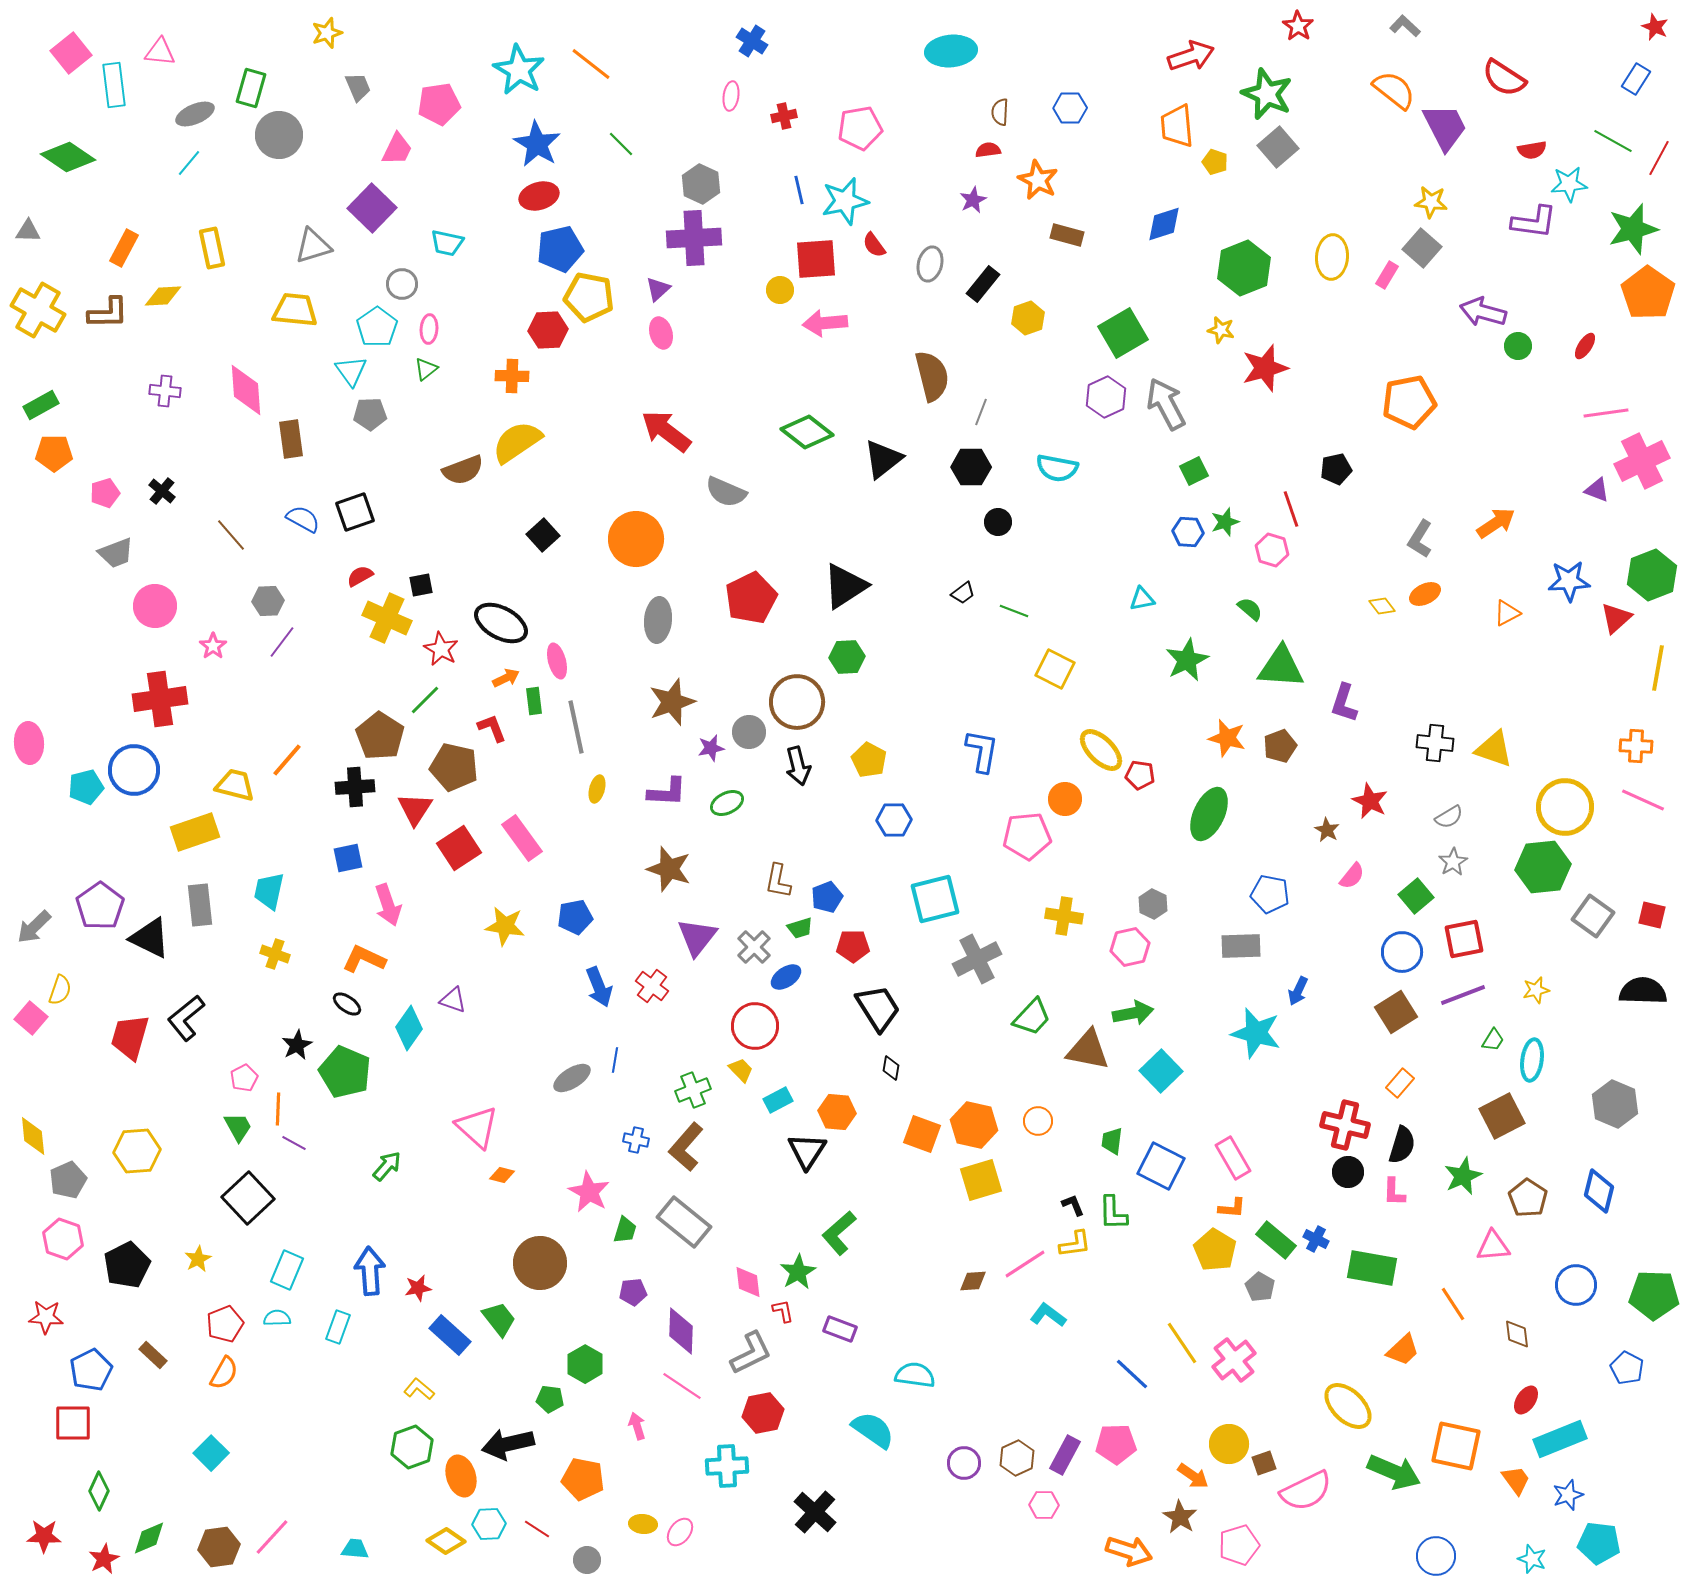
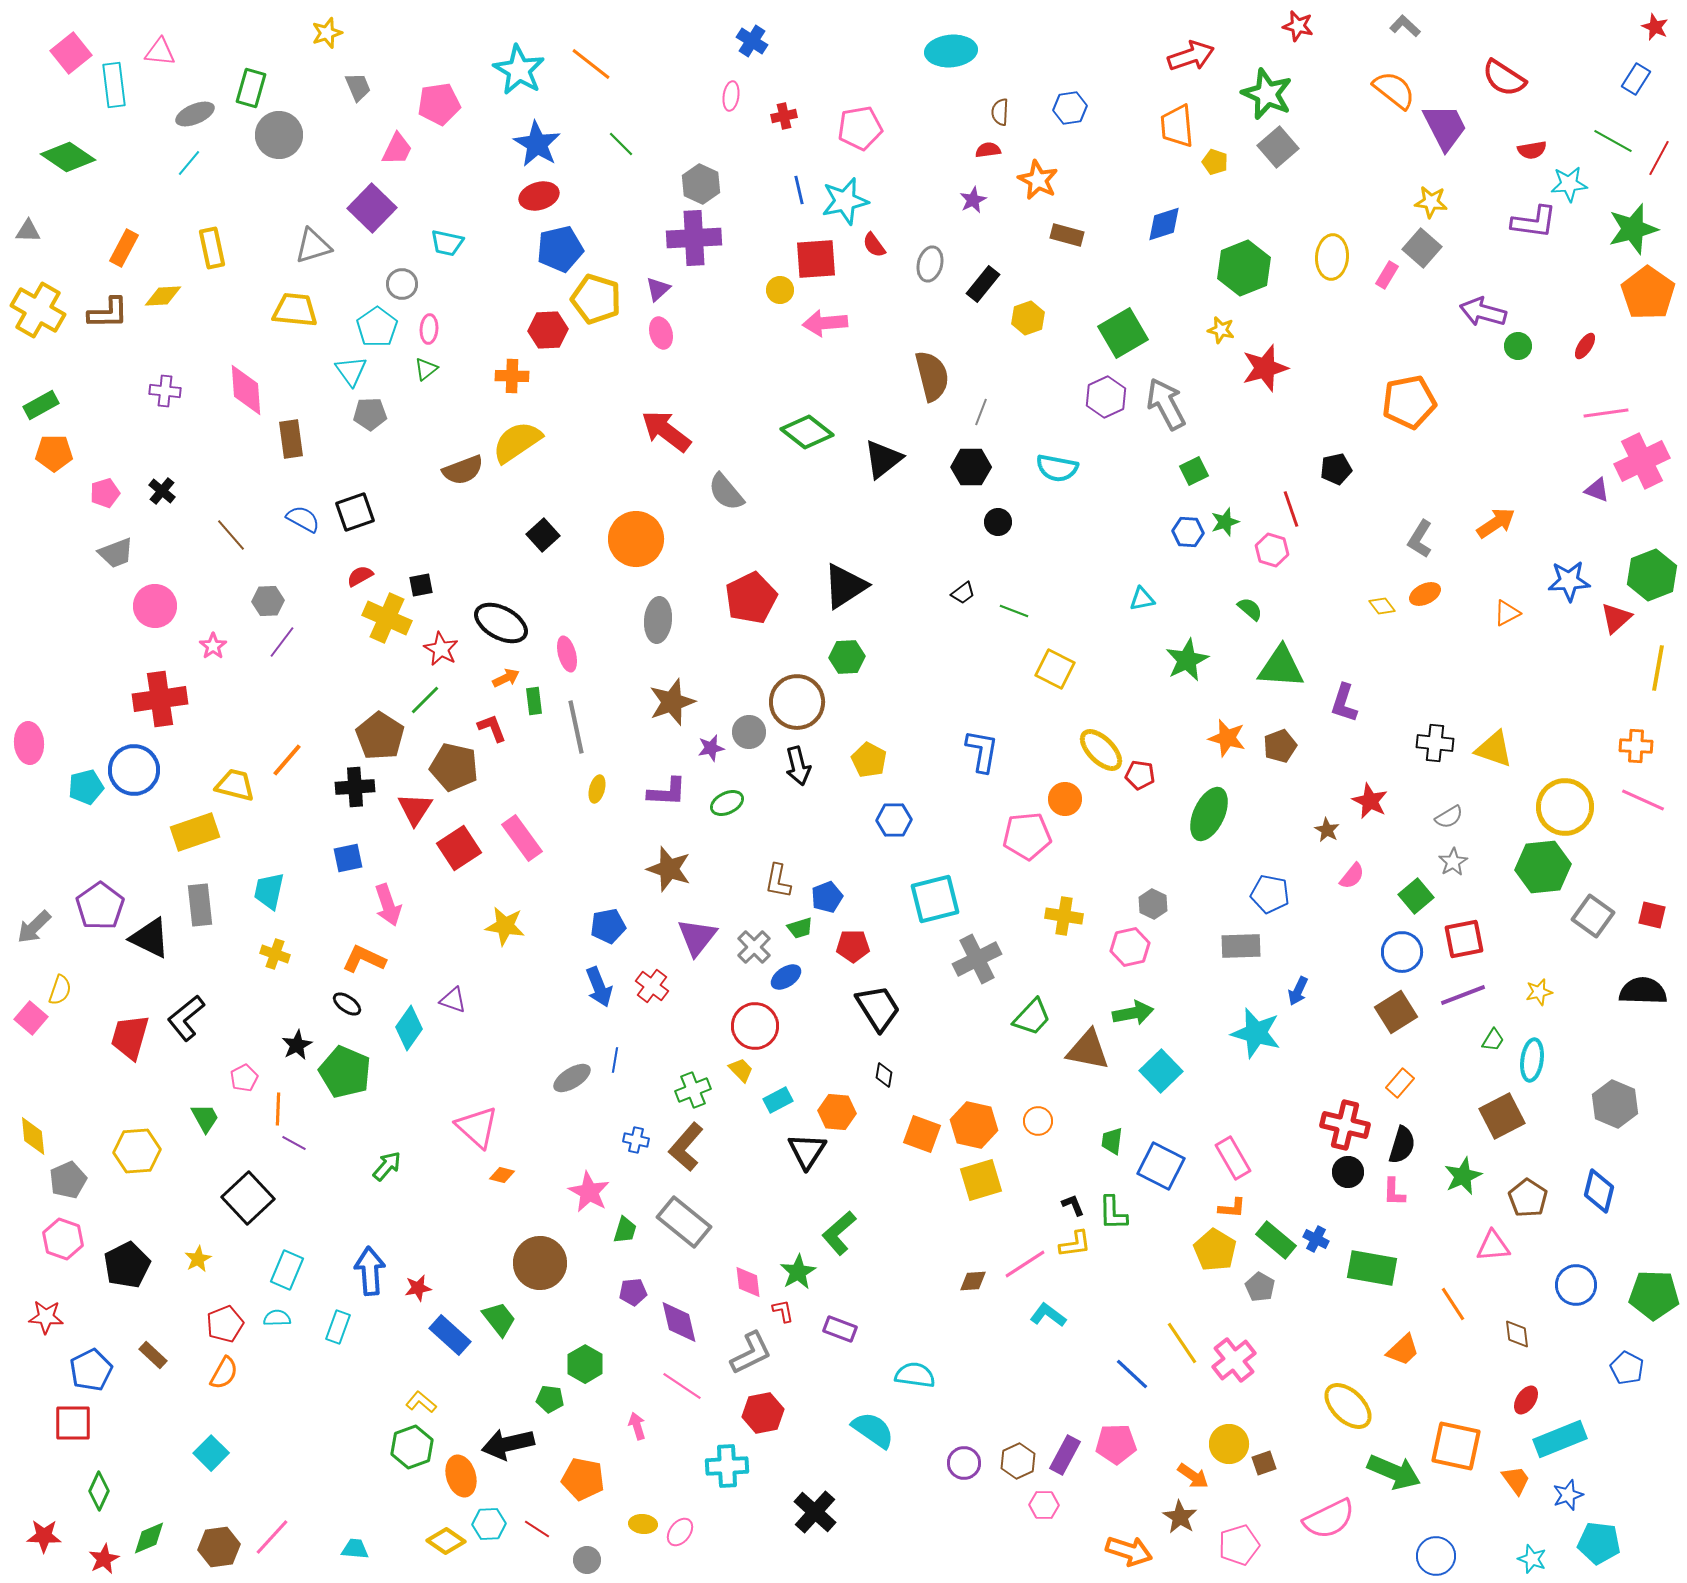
red star at (1298, 26): rotated 20 degrees counterclockwise
blue hexagon at (1070, 108): rotated 8 degrees counterclockwise
yellow pentagon at (589, 297): moved 7 px right, 2 px down; rotated 6 degrees clockwise
gray semicircle at (726, 492): rotated 27 degrees clockwise
pink ellipse at (557, 661): moved 10 px right, 7 px up
blue pentagon at (575, 917): moved 33 px right, 9 px down
yellow star at (1536, 990): moved 3 px right, 2 px down
black diamond at (891, 1068): moved 7 px left, 7 px down
green trapezoid at (238, 1127): moved 33 px left, 9 px up
purple diamond at (681, 1331): moved 2 px left, 9 px up; rotated 15 degrees counterclockwise
yellow L-shape at (419, 1389): moved 2 px right, 13 px down
brown hexagon at (1017, 1458): moved 1 px right, 3 px down
pink semicircle at (1306, 1491): moved 23 px right, 28 px down
